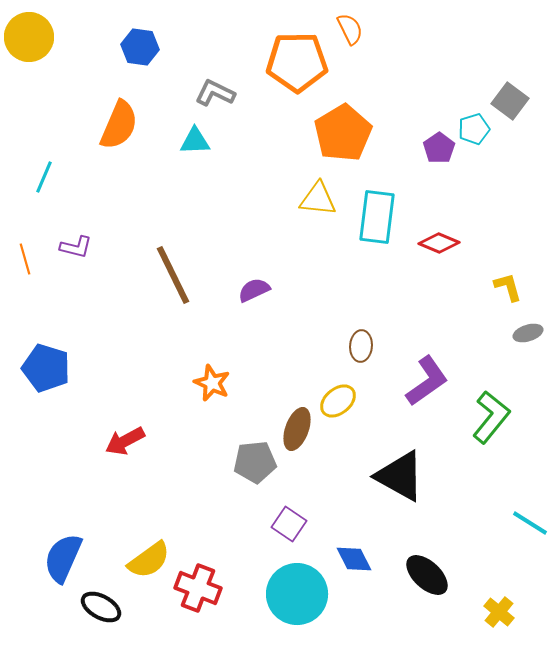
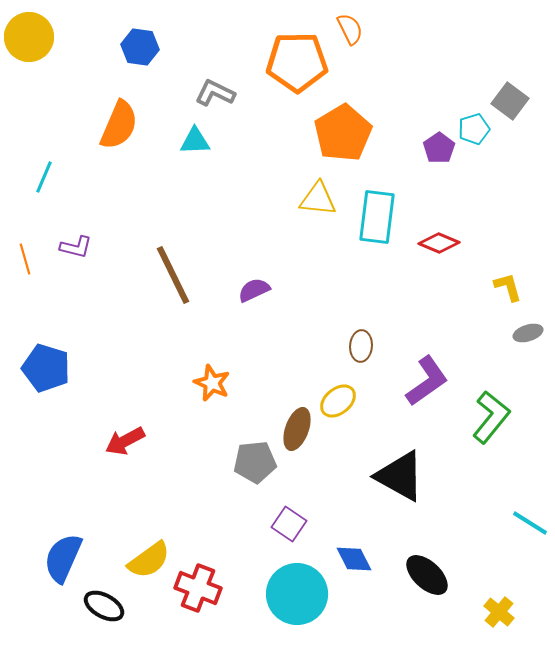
black ellipse at (101, 607): moved 3 px right, 1 px up
